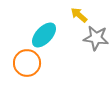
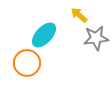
gray star: rotated 15 degrees counterclockwise
